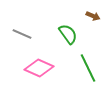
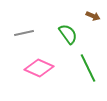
gray line: moved 2 px right, 1 px up; rotated 36 degrees counterclockwise
